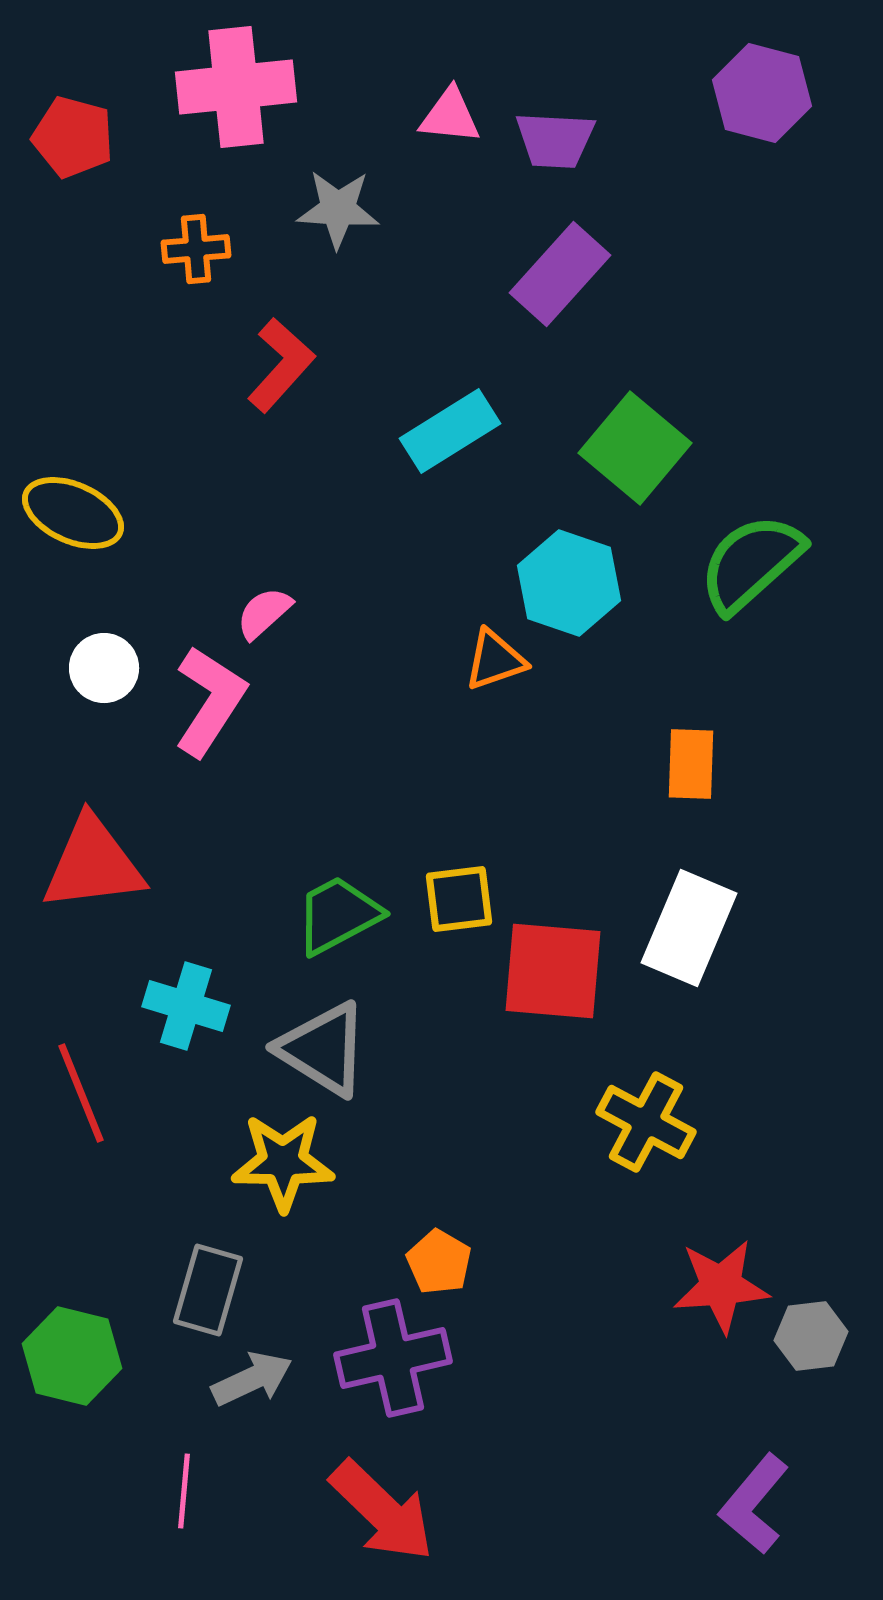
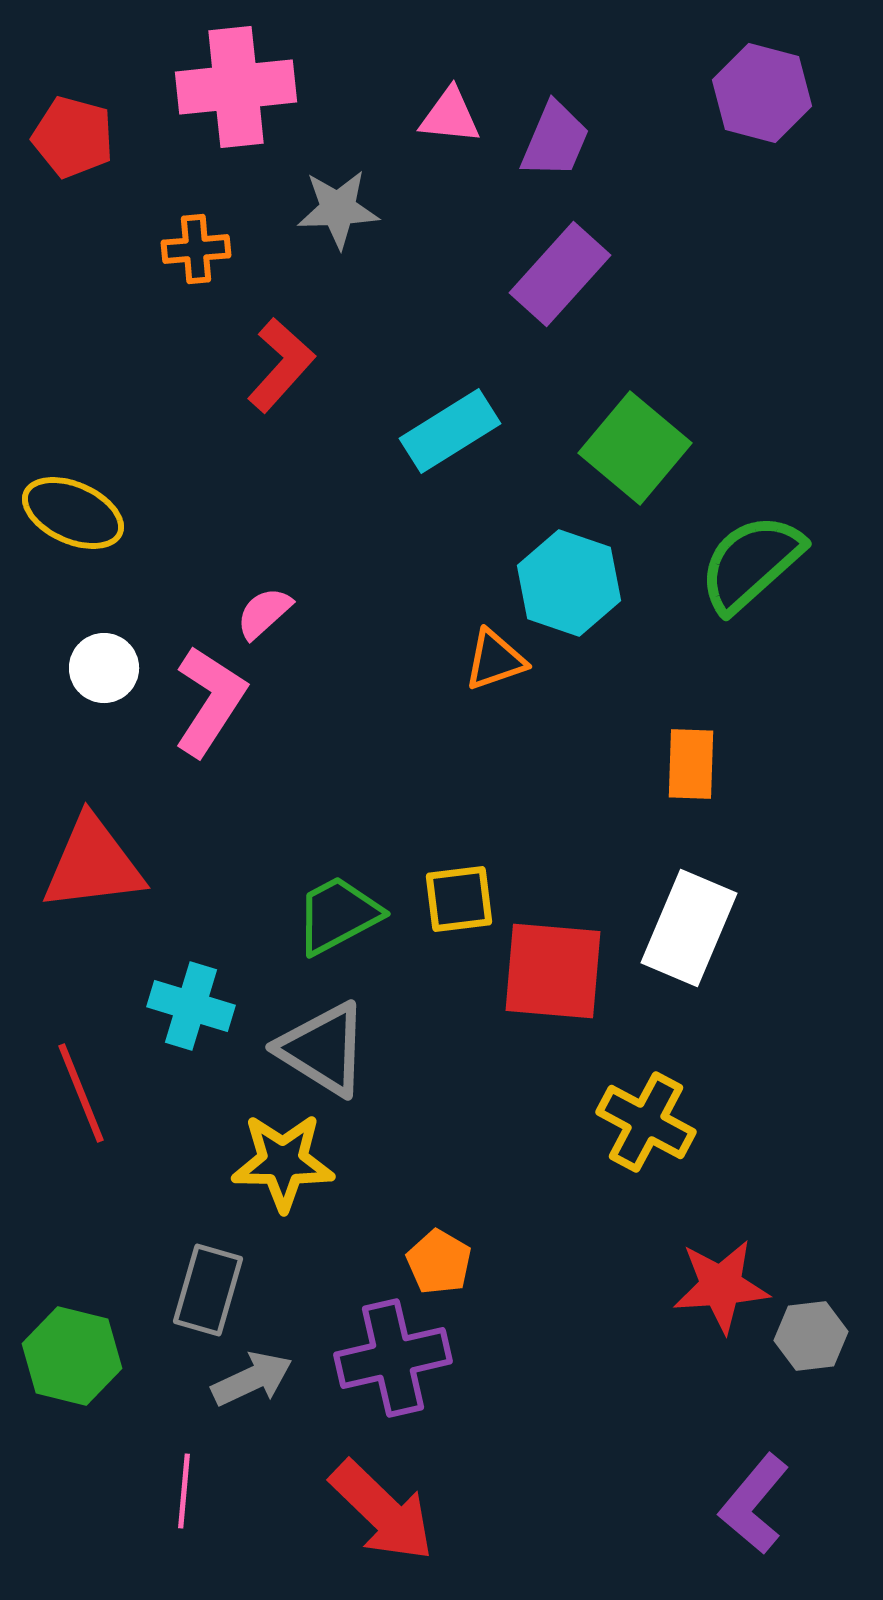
purple trapezoid: rotated 70 degrees counterclockwise
gray star: rotated 6 degrees counterclockwise
cyan cross: moved 5 px right
